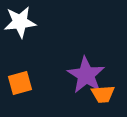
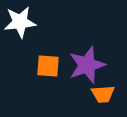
purple star: moved 1 px right, 10 px up; rotated 21 degrees clockwise
orange square: moved 28 px right, 17 px up; rotated 20 degrees clockwise
